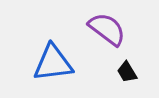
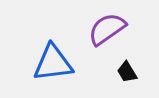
purple semicircle: rotated 72 degrees counterclockwise
